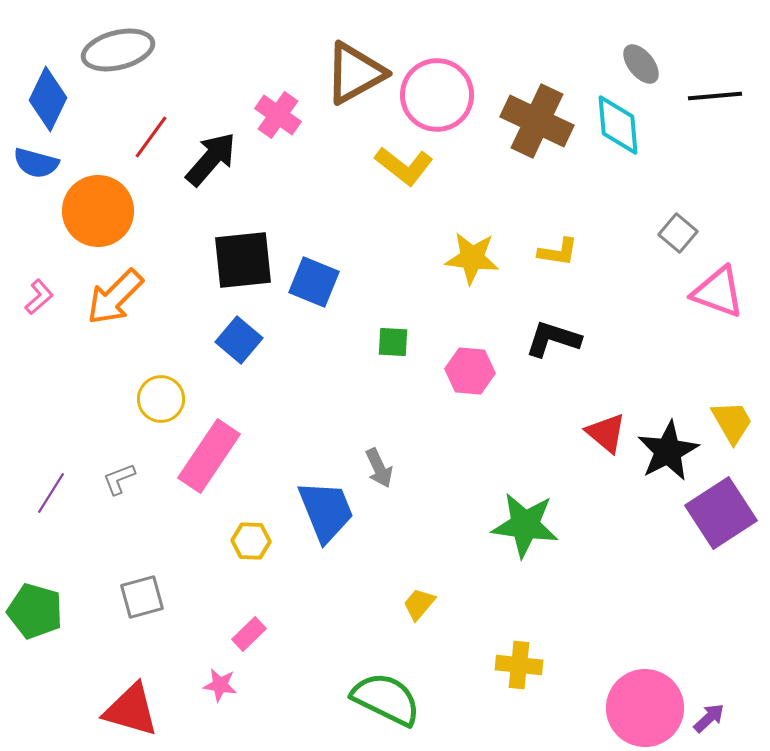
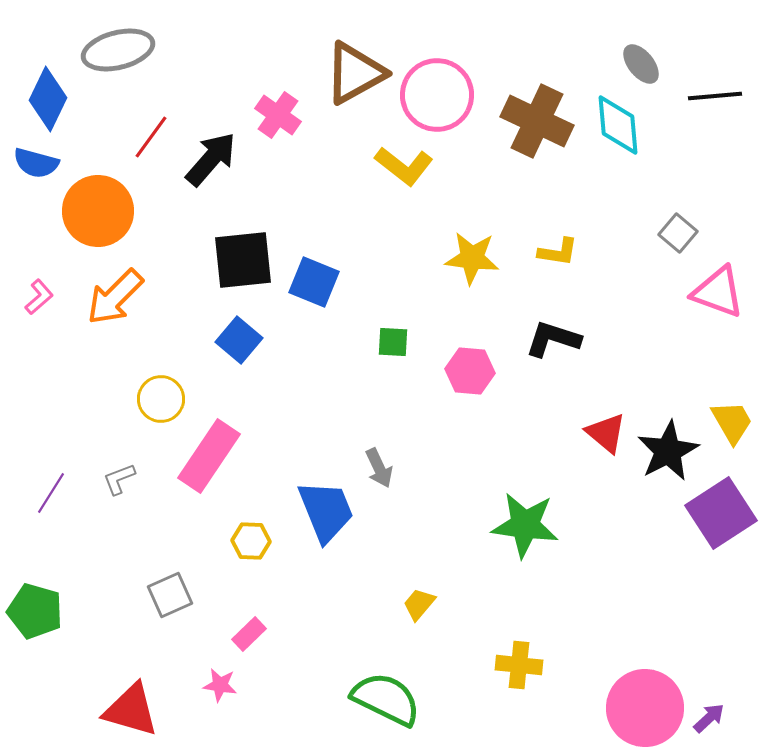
gray square at (142, 597): moved 28 px right, 2 px up; rotated 9 degrees counterclockwise
